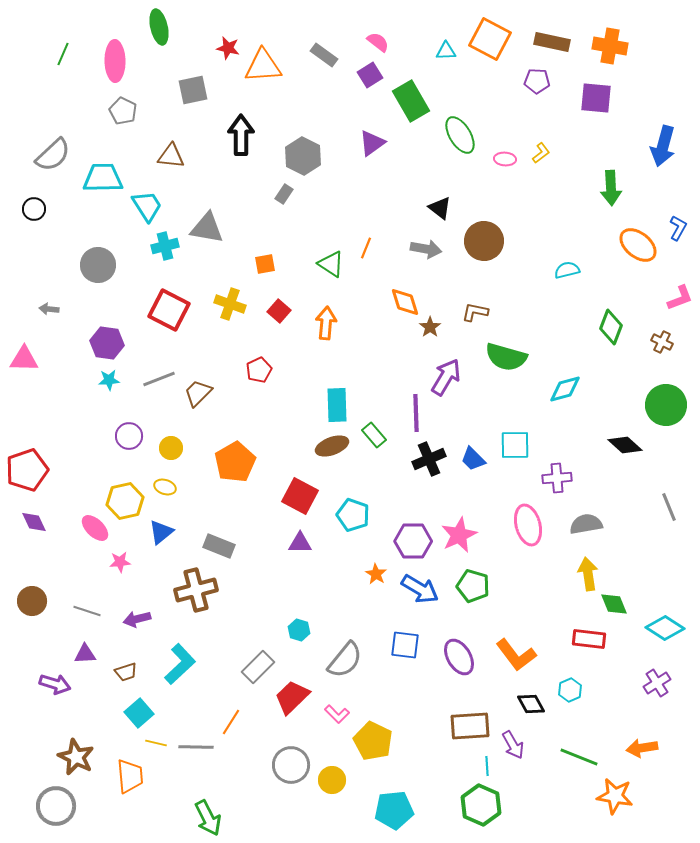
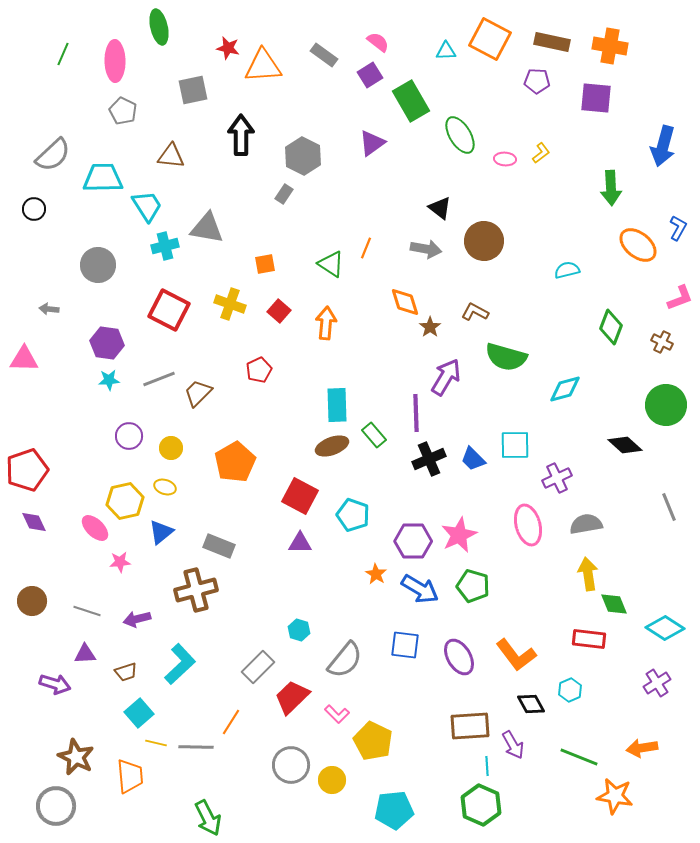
brown L-shape at (475, 312): rotated 16 degrees clockwise
purple cross at (557, 478): rotated 20 degrees counterclockwise
